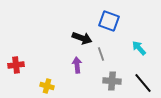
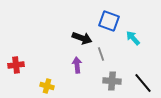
cyan arrow: moved 6 px left, 10 px up
